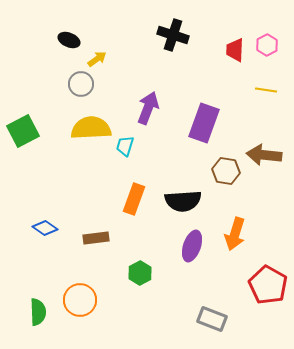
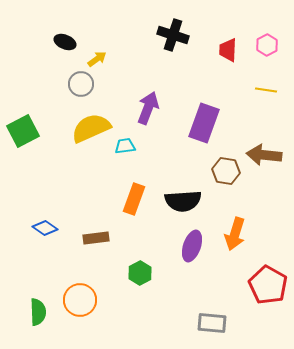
black ellipse: moved 4 px left, 2 px down
red trapezoid: moved 7 px left
yellow semicircle: rotated 21 degrees counterclockwise
cyan trapezoid: rotated 65 degrees clockwise
gray rectangle: moved 4 px down; rotated 16 degrees counterclockwise
